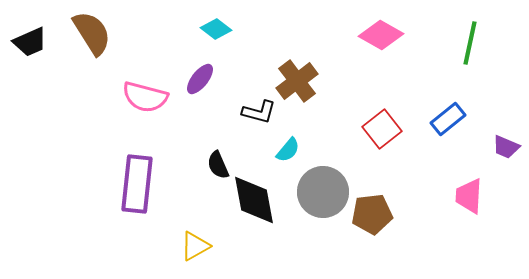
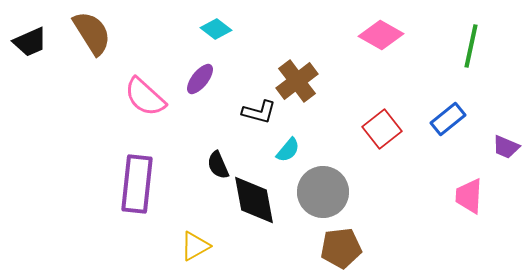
green line: moved 1 px right, 3 px down
pink semicircle: rotated 27 degrees clockwise
brown pentagon: moved 31 px left, 34 px down
